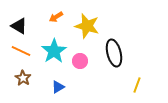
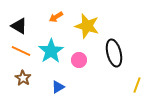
cyan star: moved 3 px left
pink circle: moved 1 px left, 1 px up
